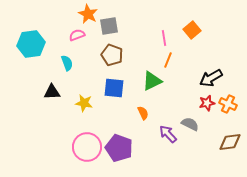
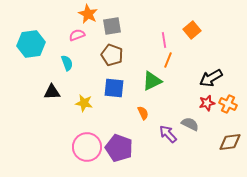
gray square: moved 3 px right
pink line: moved 2 px down
